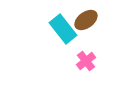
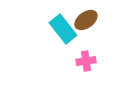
pink cross: rotated 30 degrees clockwise
